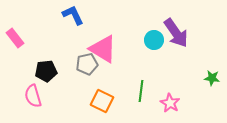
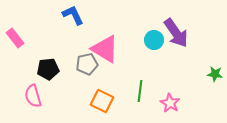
pink triangle: moved 2 px right
black pentagon: moved 2 px right, 2 px up
green star: moved 3 px right, 4 px up
green line: moved 1 px left
